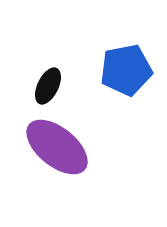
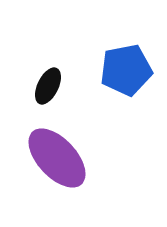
purple ellipse: moved 11 px down; rotated 8 degrees clockwise
